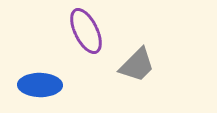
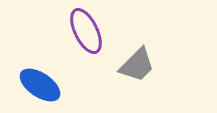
blue ellipse: rotated 33 degrees clockwise
